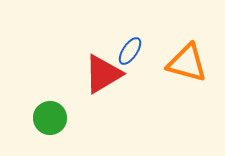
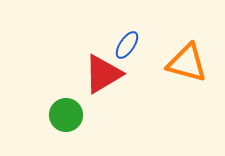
blue ellipse: moved 3 px left, 6 px up
green circle: moved 16 px right, 3 px up
